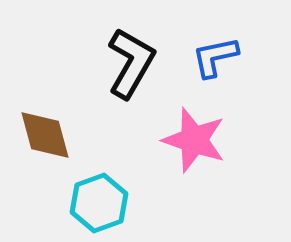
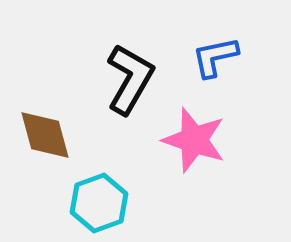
black L-shape: moved 1 px left, 16 px down
